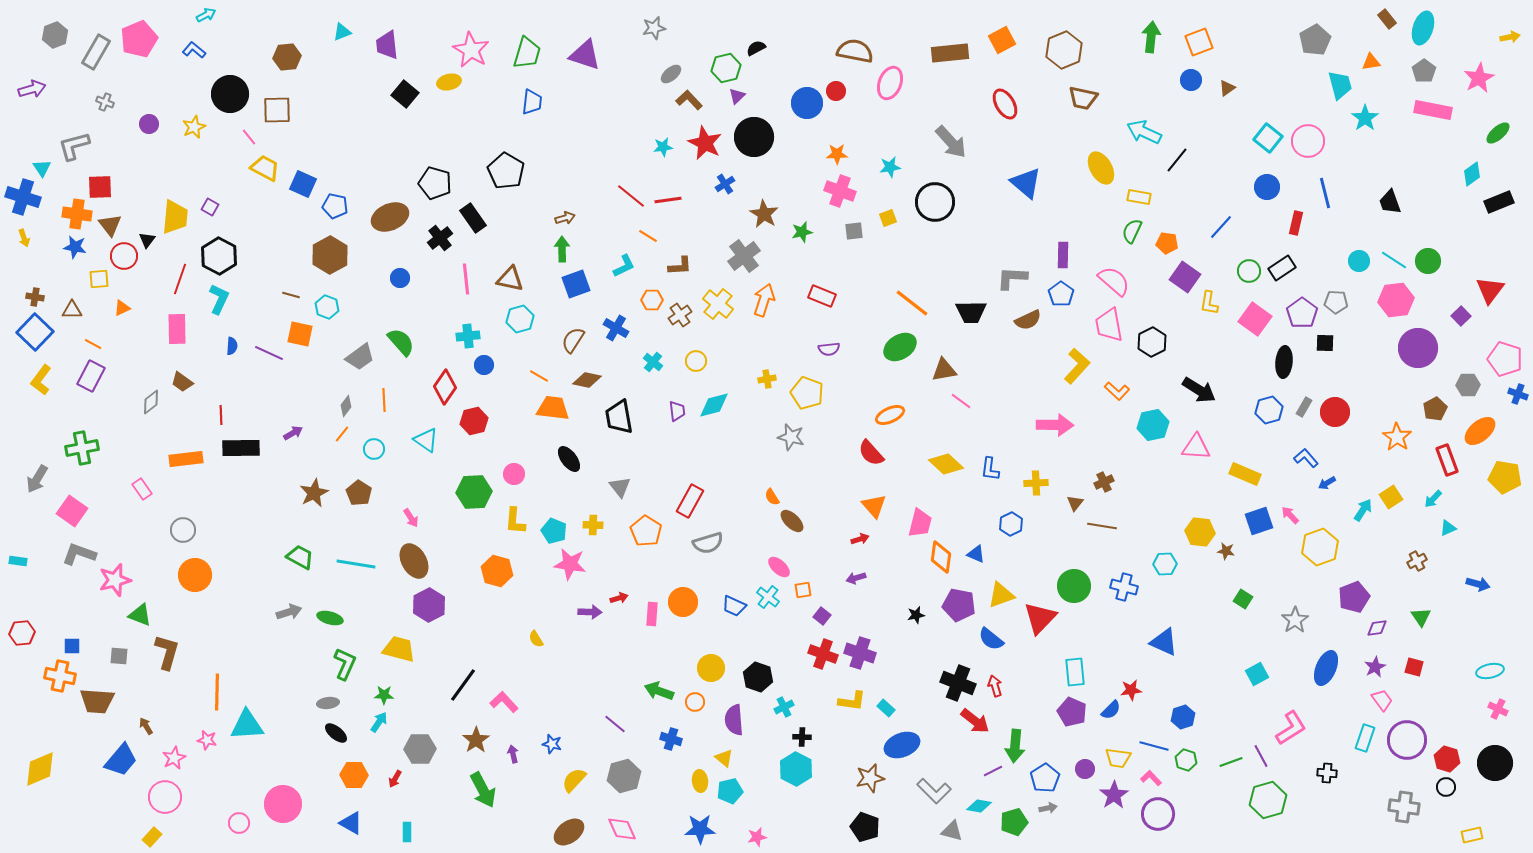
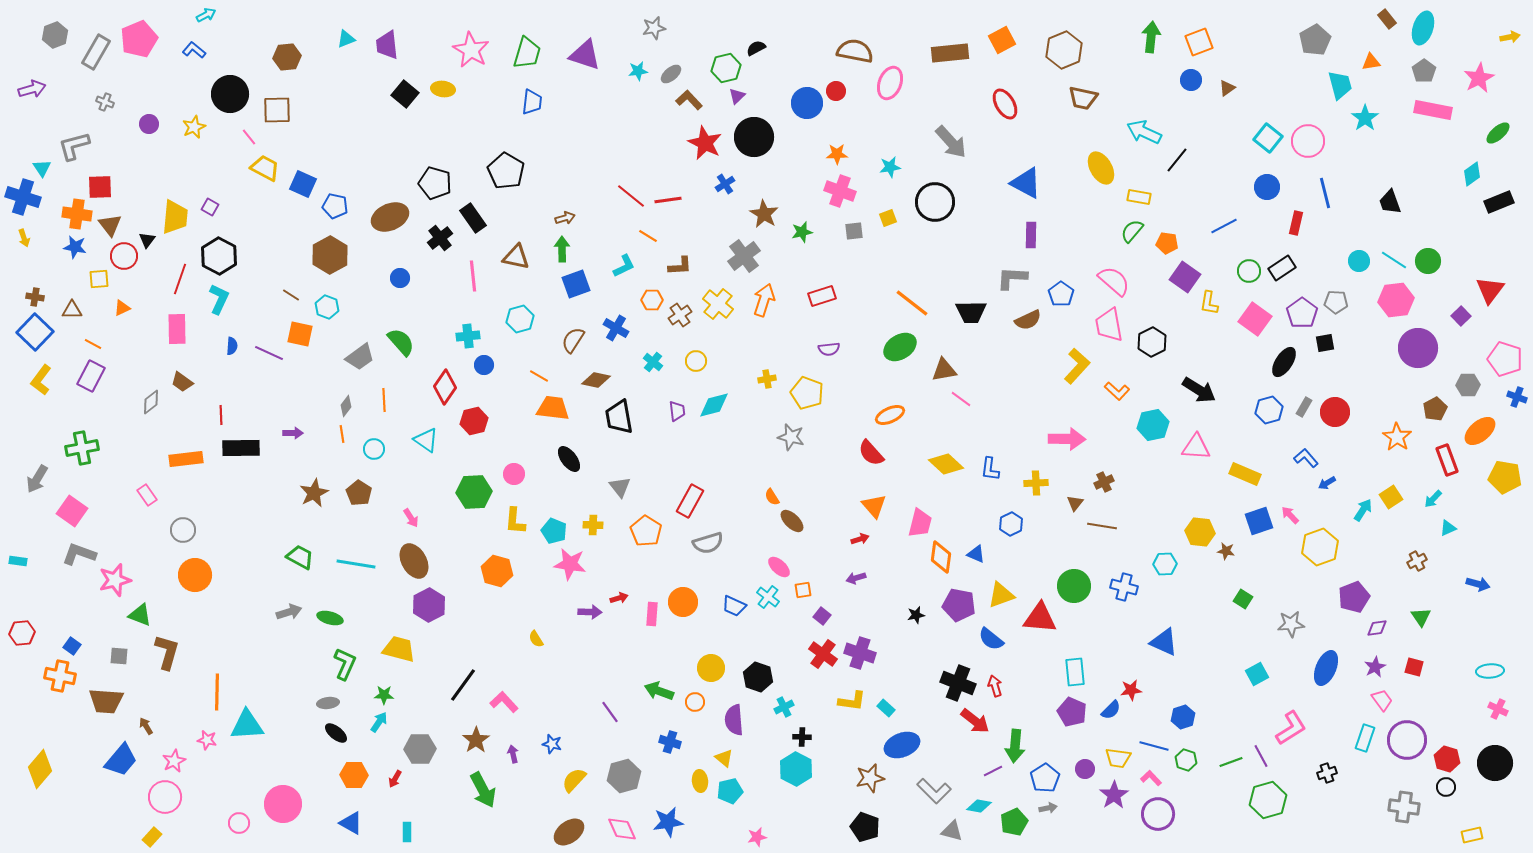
cyan triangle at (342, 32): moved 4 px right, 7 px down
yellow ellipse at (449, 82): moved 6 px left, 7 px down; rotated 20 degrees clockwise
cyan star at (663, 147): moved 25 px left, 76 px up
blue triangle at (1026, 183): rotated 12 degrees counterclockwise
blue line at (1221, 227): moved 3 px right, 1 px up; rotated 20 degrees clockwise
green semicircle at (1132, 231): rotated 15 degrees clockwise
purple rectangle at (1063, 255): moved 32 px left, 20 px up
pink line at (466, 279): moved 7 px right, 3 px up
brown triangle at (510, 279): moved 6 px right, 22 px up
brown line at (291, 295): rotated 18 degrees clockwise
red rectangle at (822, 296): rotated 40 degrees counterclockwise
black square at (1325, 343): rotated 12 degrees counterclockwise
black ellipse at (1284, 362): rotated 28 degrees clockwise
brown diamond at (587, 380): moved 9 px right
blue cross at (1518, 394): moved 1 px left, 3 px down
pink line at (961, 401): moved 2 px up
pink arrow at (1055, 425): moved 12 px right, 14 px down
purple arrow at (293, 433): rotated 30 degrees clockwise
orange line at (342, 434): rotated 48 degrees counterclockwise
pink rectangle at (142, 489): moved 5 px right, 6 px down
red triangle at (1040, 618): rotated 51 degrees clockwise
gray star at (1295, 620): moved 4 px left, 4 px down; rotated 28 degrees clockwise
blue square at (72, 646): rotated 36 degrees clockwise
red cross at (823, 654): rotated 16 degrees clockwise
cyan ellipse at (1490, 671): rotated 8 degrees clockwise
brown trapezoid at (97, 701): moved 9 px right
purple line at (615, 724): moved 5 px left, 12 px up; rotated 15 degrees clockwise
blue cross at (671, 739): moved 1 px left, 3 px down
pink star at (174, 758): moved 3 px down
yellow diamond at (40, 769): rotated 27 degrees counterclockwise
black cross at (1327, 773): rotated 24 degrees counterclockwise
green pentagon at (1014, 822): rotated 8 degrees counterclockwise
blue star at (700, 829): moved 32 px left, 7 px up; rotated 8 degrees counterclockwise
